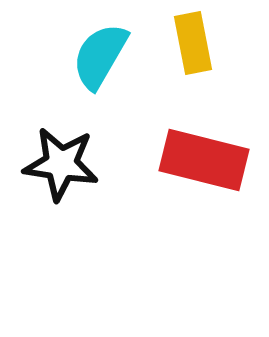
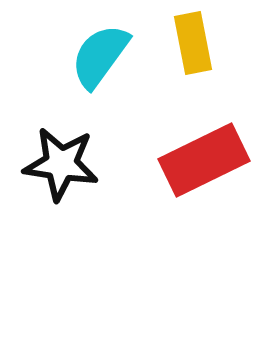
cyan semicircle: rotated 6 degrees clockwise
red rectangle: rotated 40 degrees counterclockwise
